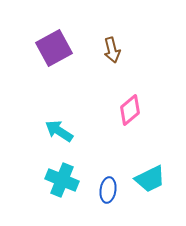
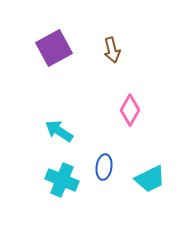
pink diamond: rotated 20 degrees counterclockwise
blue ellipse: moved 4 px left, 23 px up
